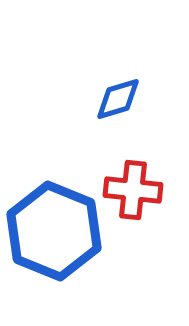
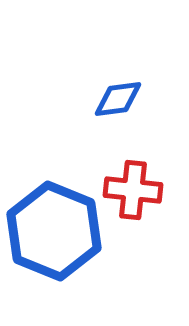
blue diamond: rotated 9 degrees clockwise
